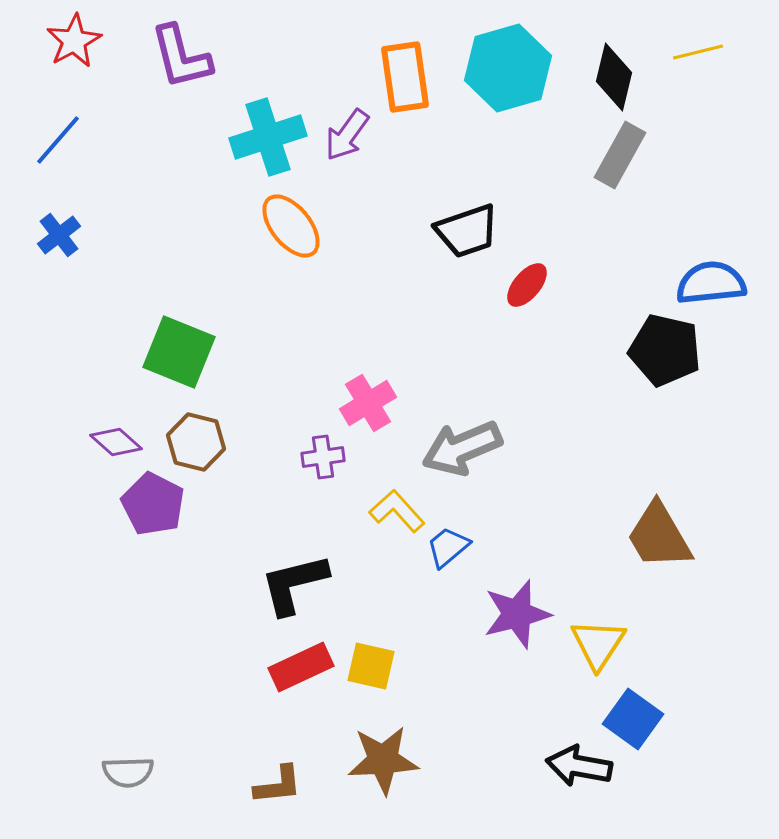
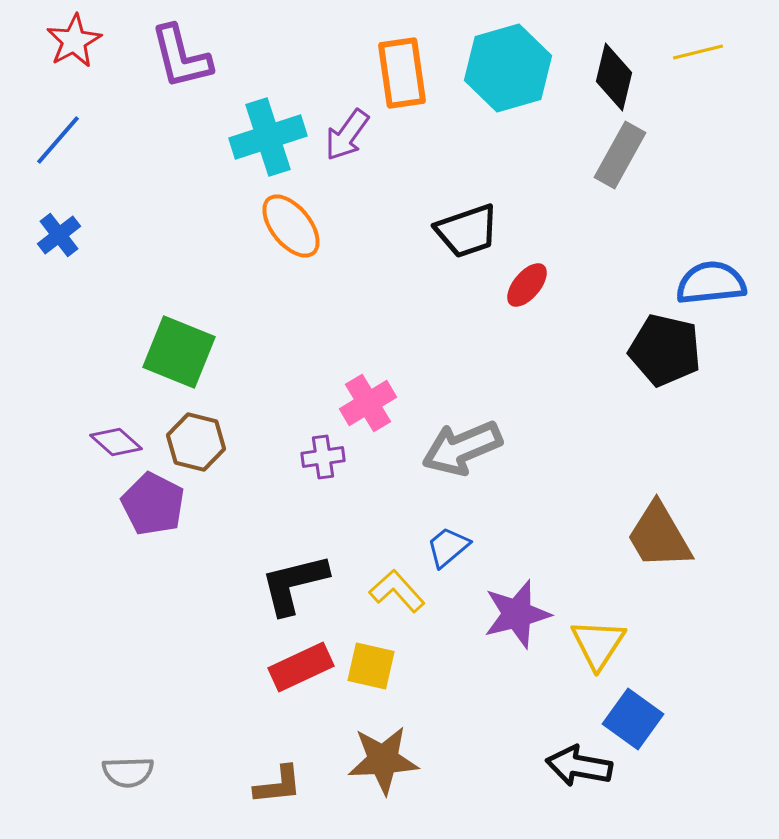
orange rectangle: moved 3 px left, 4 px up
yellow L-shape: moved 80 px down
